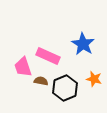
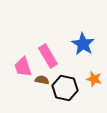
pink rectangle: rotated 35 degrees clockwise
brown semicircle: moved 1 px right, 1 px up
black hexagon: rotated 25 degrees counterclockwise
